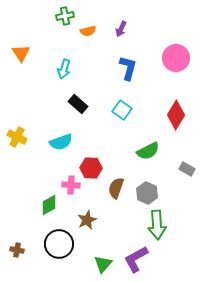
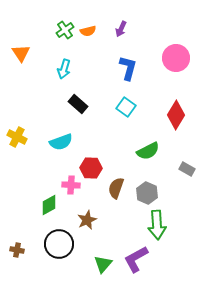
green cross: moved 14 px down; rotated 24 degrees counterclockwise
cyan square: moved 4 px right, 3 px up
